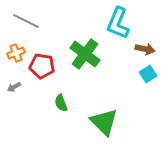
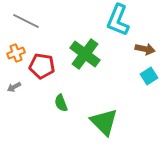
cyan L-shape: moved 3 px up
cyan square: moved 1 px right, 2 px down
